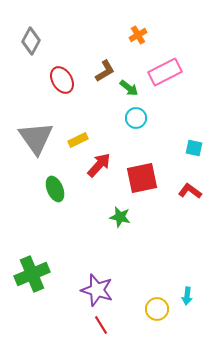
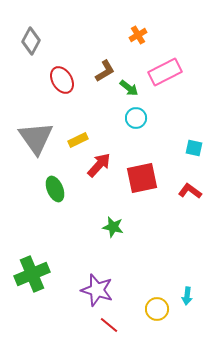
green star: moved 7 px left, 10 px down
red line: moved 8 px right; rotated 18 degrees counterclockwise
